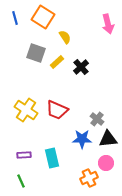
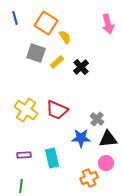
orange square: moved 3 px right, 6 px down
blue star: moved 1 px left, 1 px up
green line: moved 5 px down; rotated 32 degrees clockwise
